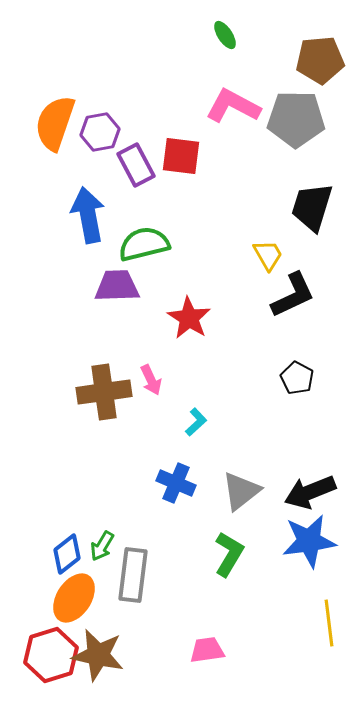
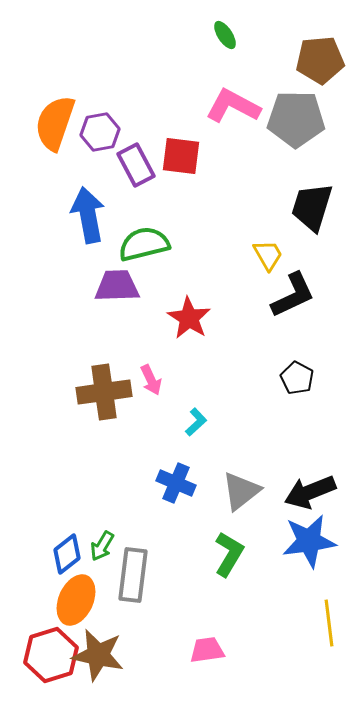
orange ellipse: moved 2 px right, 2 px down; rotated 9 degrees counterclockwise
